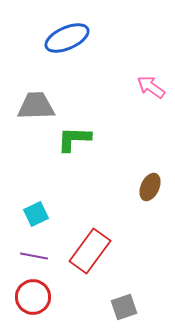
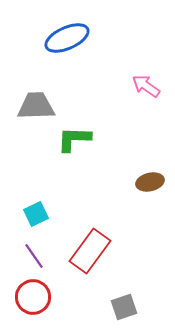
pink arrow: moved 5 px left, 1 px up
brown ellipse: moved 5 px up; rotated 52 degrees clockwise
purple line: rotated 44 degrees clockwise
